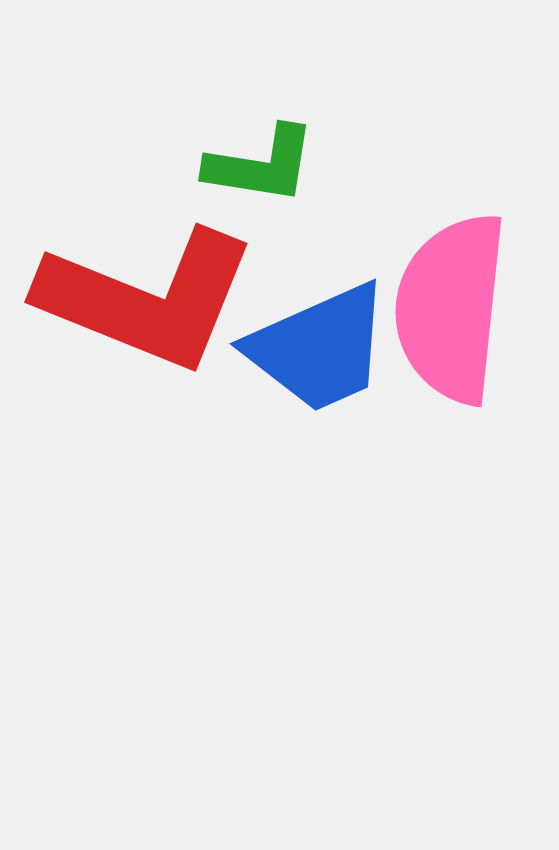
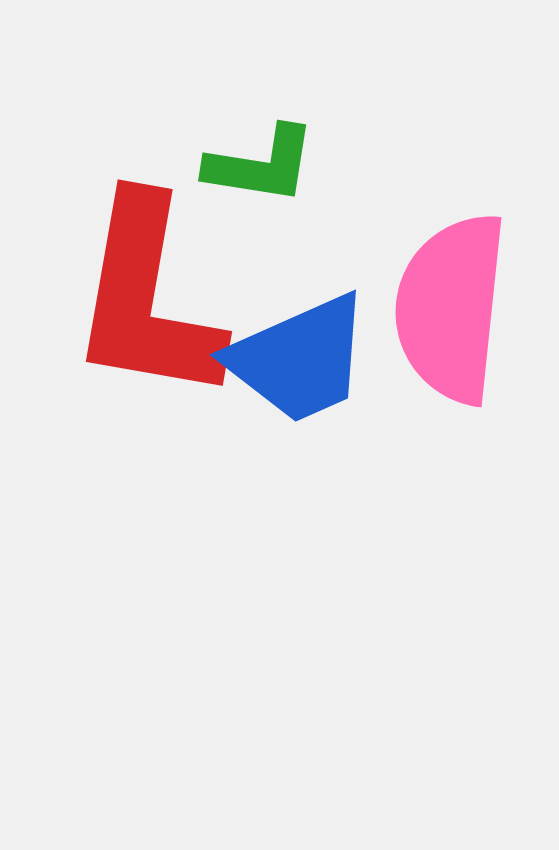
red L-shape: rotated 78 degrees clockwise
blue trapezoid: moved 20 px left, 11 px down
